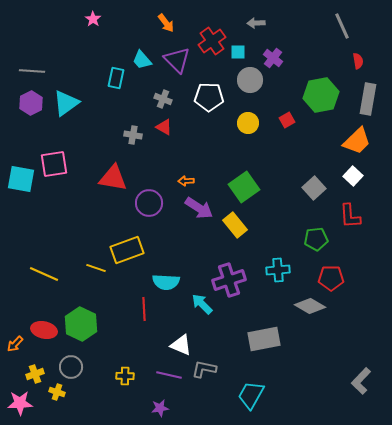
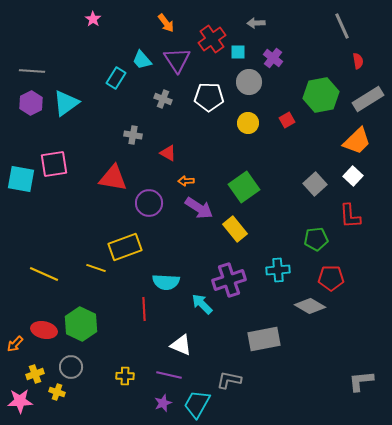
red cross at (212, 41): moved 2 px up
purple triangle at (177, 60): rotated 12 degrees clockwise
cyan rectangle at (116, 78): rotated 20 degrees clockwise
gray circle at (250, 80): moved 1 px left, 2 px down
gray rectangle at (368, 99): rotated 48 degrees clockwise
red triangle at (164, 127): moved 4 px right, 26 px down
gray square at (314, 188): moved 1 px right, 4 px up
yellow rectangle at (235, 225): moved 4 px down
yellow rectangle at (127, 250): moved 2 px left, 3 px up
gray L-shape at (204, 369): moved 25 px right, 11 px down
gray L-shape at (361, 381): rotated 40 degrees clockwise
cyan trapezoid at (251, 395): moved 54 px left, 9 px down
pink star at (20, 403): moved 2 px up
purple star at (160, 408): moved 3 px right, 5 px up; rotated 12 degrees counterclockwise
